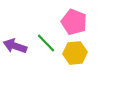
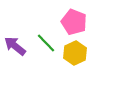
purple arrow: rotated 20 degrees clockwise
yellow hexagon: rotated 20 degrees counterclockwise
